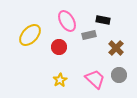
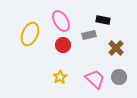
pink ellipse: moved 6 px left
yellow ellipse: moved 1 px up; rotated 20 degrees counterclockwise
red circle: moved 4 px right, 2 px up
gray circle: moved 2 px down
yellow star: moved 3 px up
